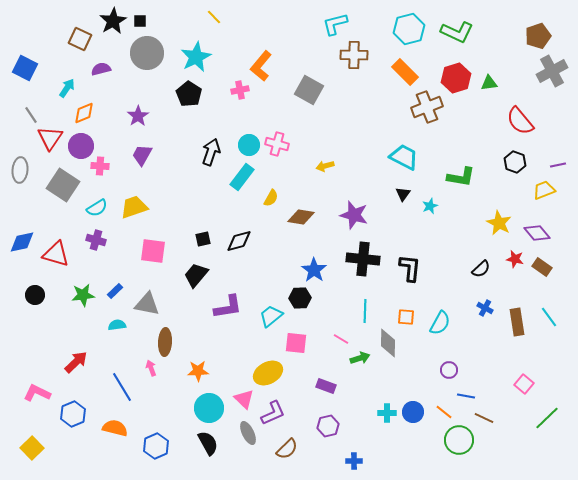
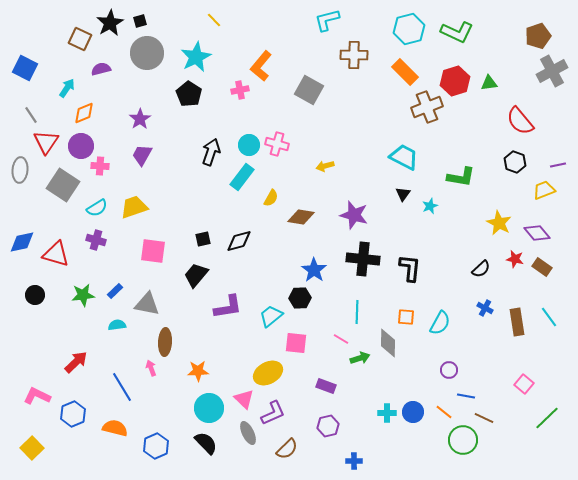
yellow line at (214, 17): moved 3 px down
black star at (113, 21): moved 3 px left, 2 px down
black square at (140, 21): rotated 16 degrees counterclockwise
cyan L-shape at (335, 24): moved 8 px left, 4 px up
red hexagon at (456, 78): moved 1 px left, 3 px down
purple star at (138, 116): moved 2 px right, 3 px down
red triangle at (50, 138): moved 4 px left, 4 px down
cyan line at (365, 311): moved 8 px left, 1 px down
pink L-shape at (37, 393): moved 3 px down
green circle at (459, 440): moved 4 px right
black semicircle at (208, 443): moved 2 px left; rotated 15 degrees counterclockwise
